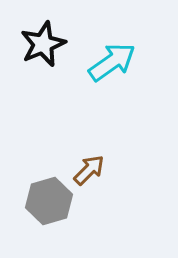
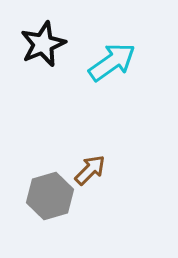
brown arrow: moved 1 px right
gray hexagon: moved 1 px right, 5 px up
